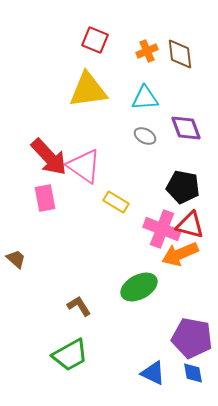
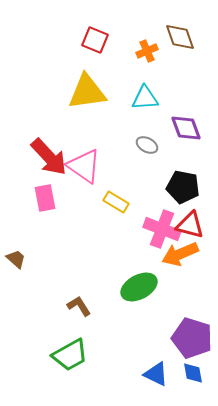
brown diamond: moved 17 px up; rotated 12 degrees counterclockwise
yellow triangle: moved 1 px left, 2 px down
gray ellipse: moved 2 px right, 9 px down
purple pentagon: rotated 6 degrees clockwise
blue triangle: moved 3 px right, 1 px down
